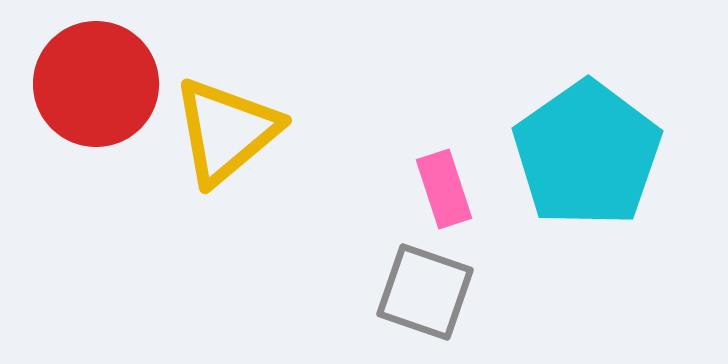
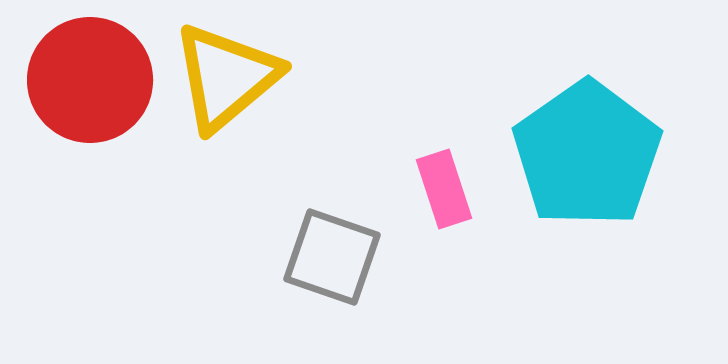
red circle: moved 6 px left, 4 px up
yellow triangle: moved 54 px up
gray square: moved 93 px left, 35 px up
